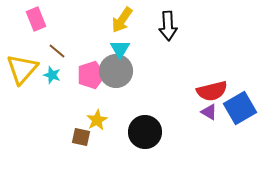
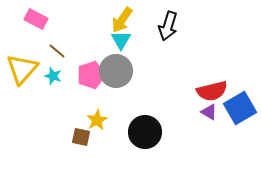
pink rectangle: rotated 40 degrees counterclockwise
black arrow: rotated 20 degrees clockwise
cyan triangle: moved 1 px right, 9 px up
cyan star: moved 1 px right, 1 px down
